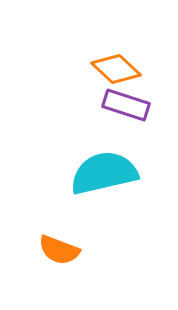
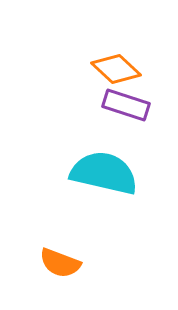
cyan semicircle: rotated 26 degrees clockwise
orange semicircle: moved 1 px right, 13 px down
